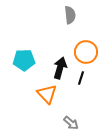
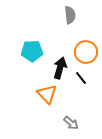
cyan pentagon: moved 8 px right, 9 px up
black line: rotated 56 degrees counterclockwise
